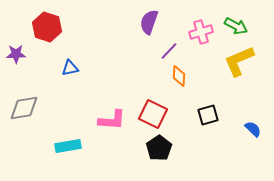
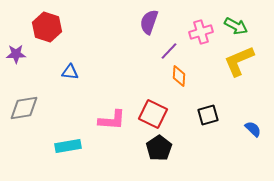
blue triangle: moved 4 px down; rotated 18 degrees clockwise
